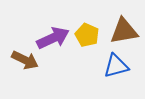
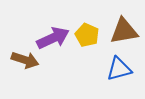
brown arrow: rotated 8 degrees counterclockwise
blue triangle: moved 3 px right, 3 px down
